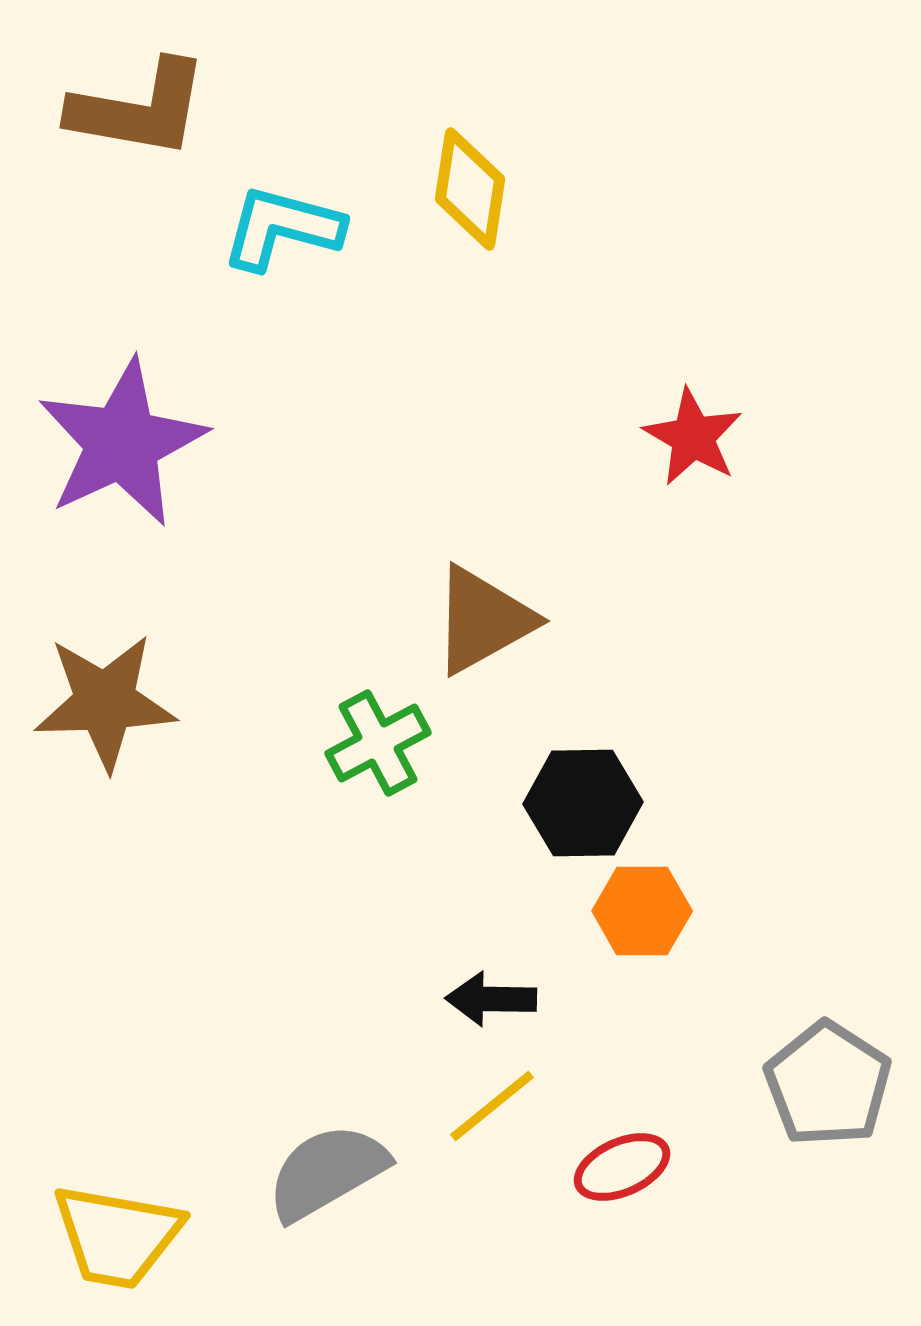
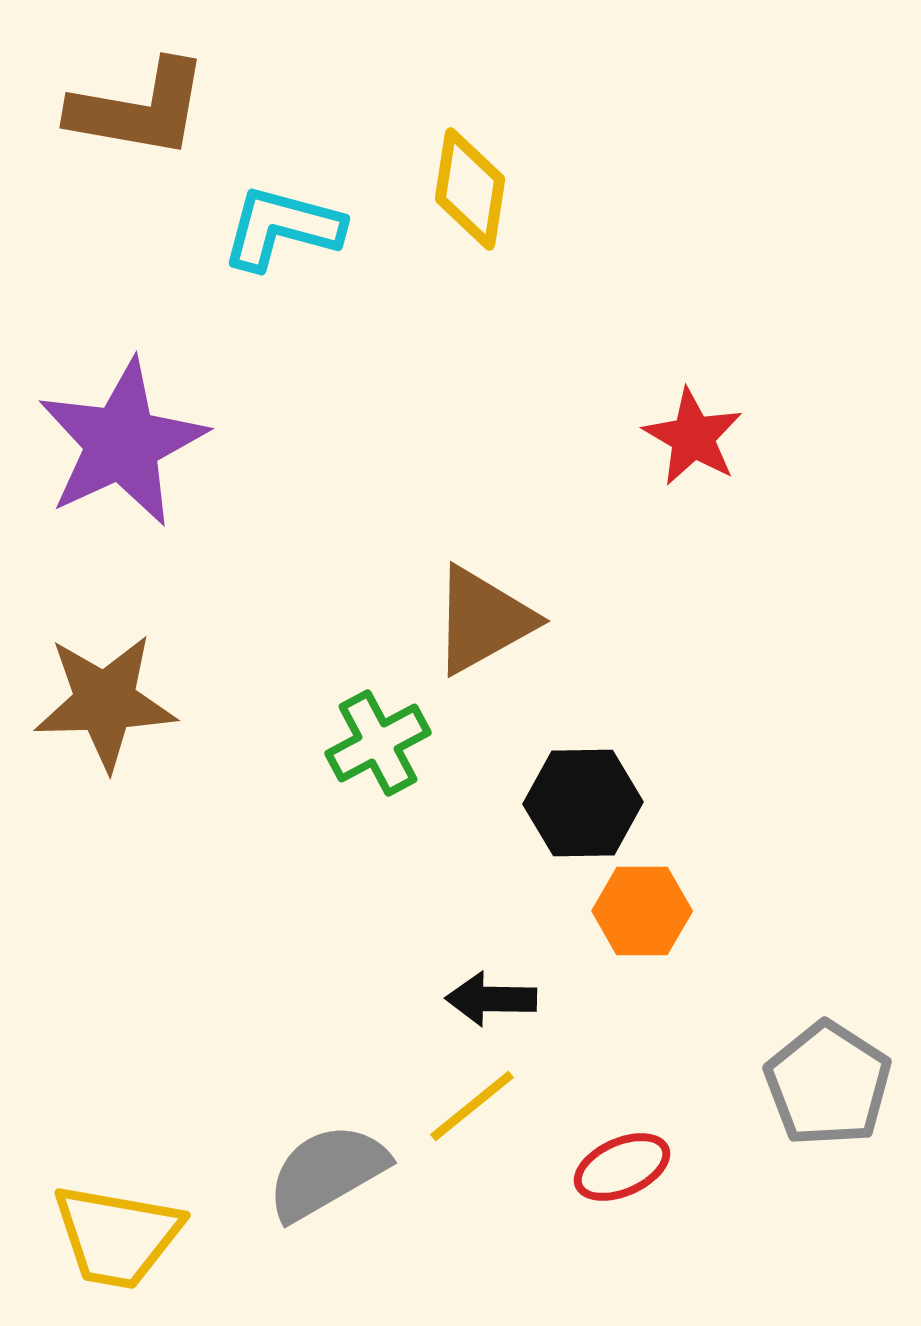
yellow line: moved 20 px left
